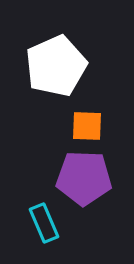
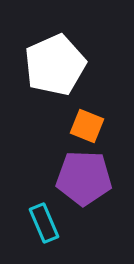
white pentagon: moved 1 px left, 1 px up
orange square: rotated 20 degrees clockwise
